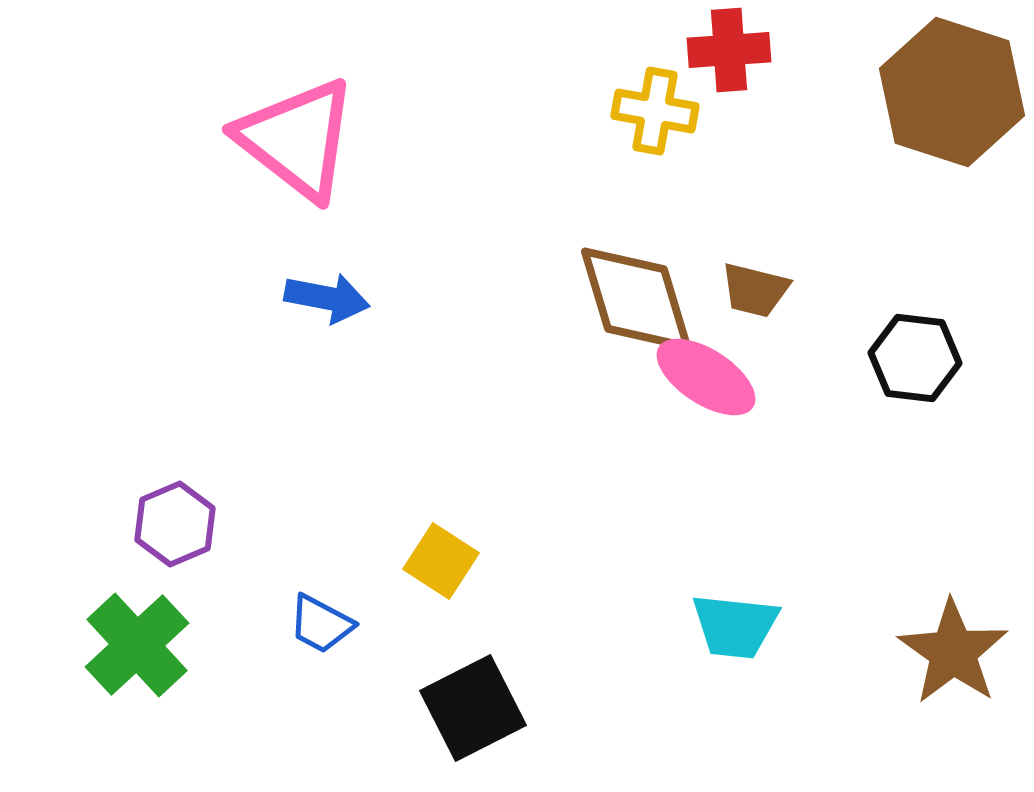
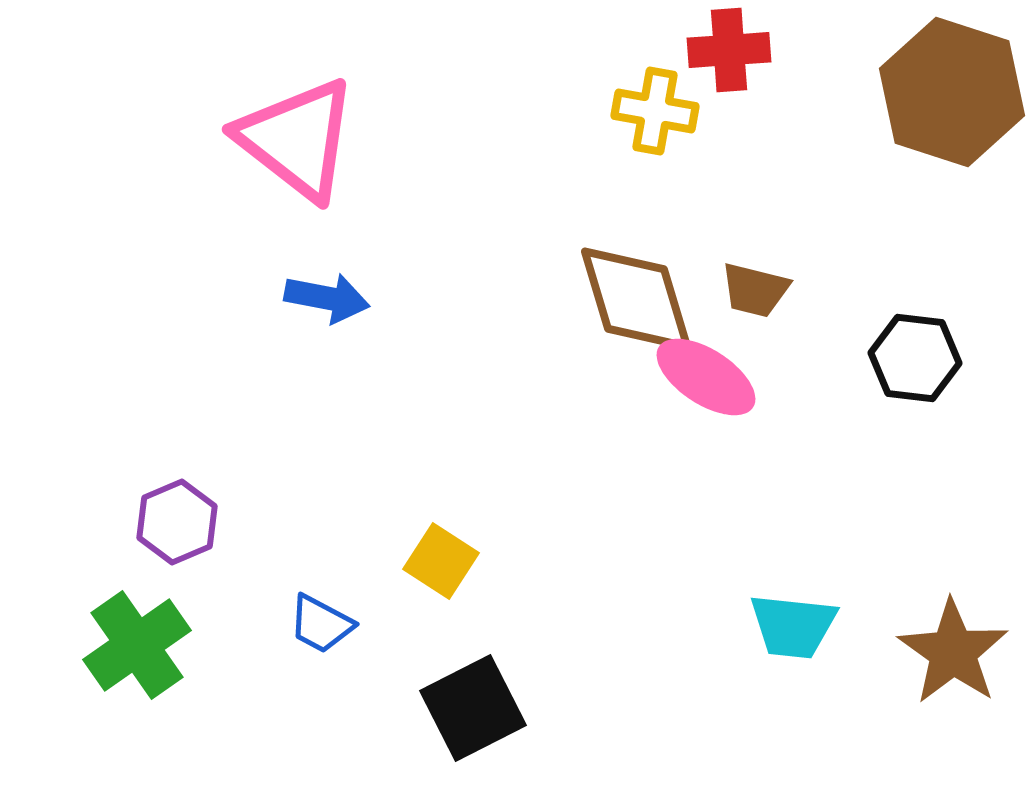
purple hexagon: moved 2 px right, 2 px up
cyan trapezoid: moved 58 px right
green cross: rotated 8 degrees clockwise
